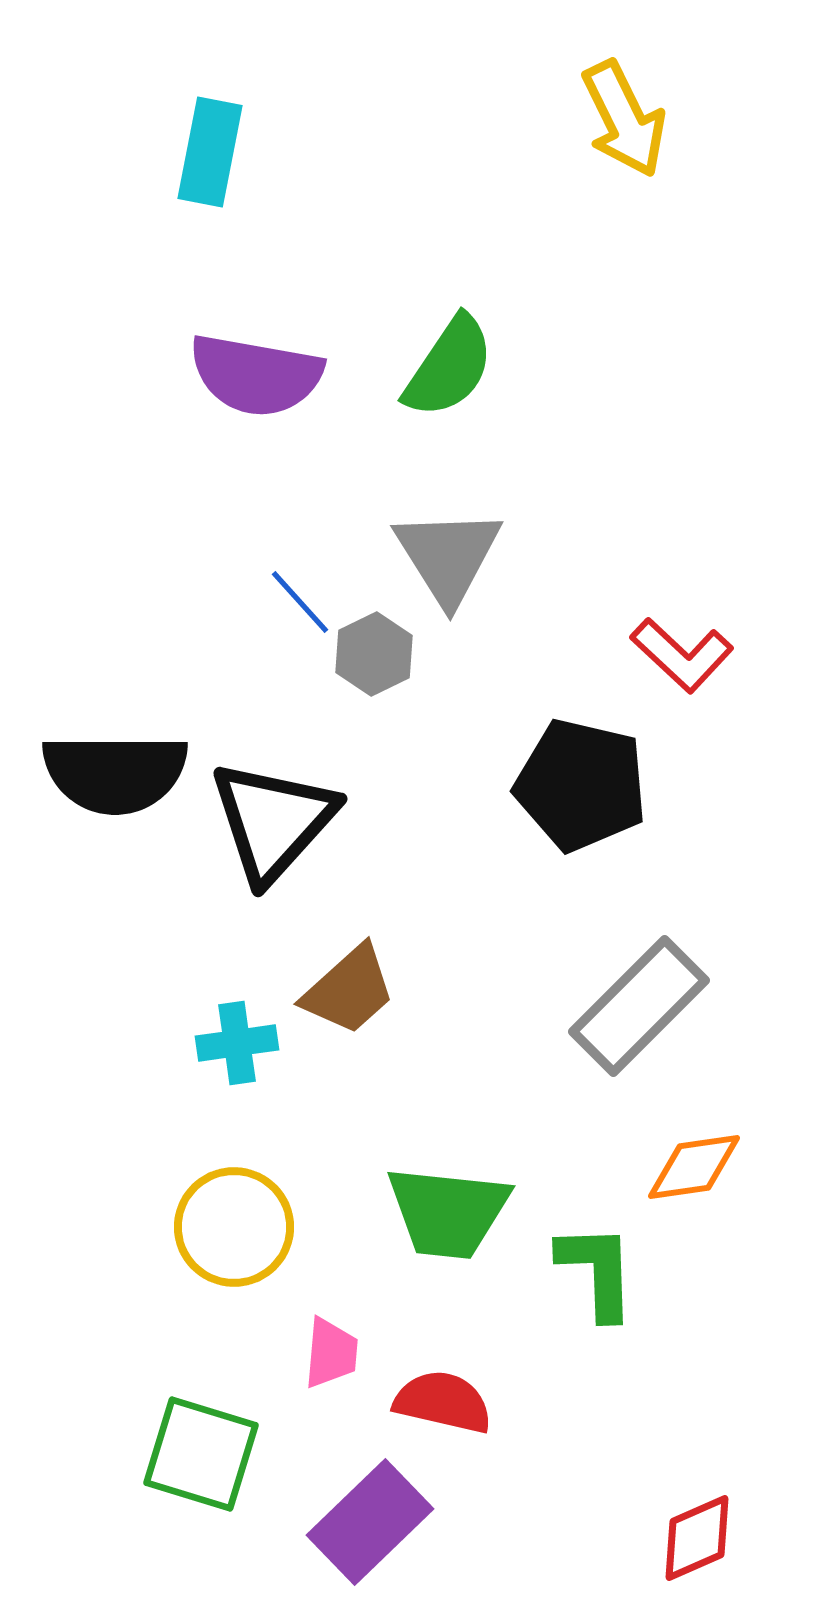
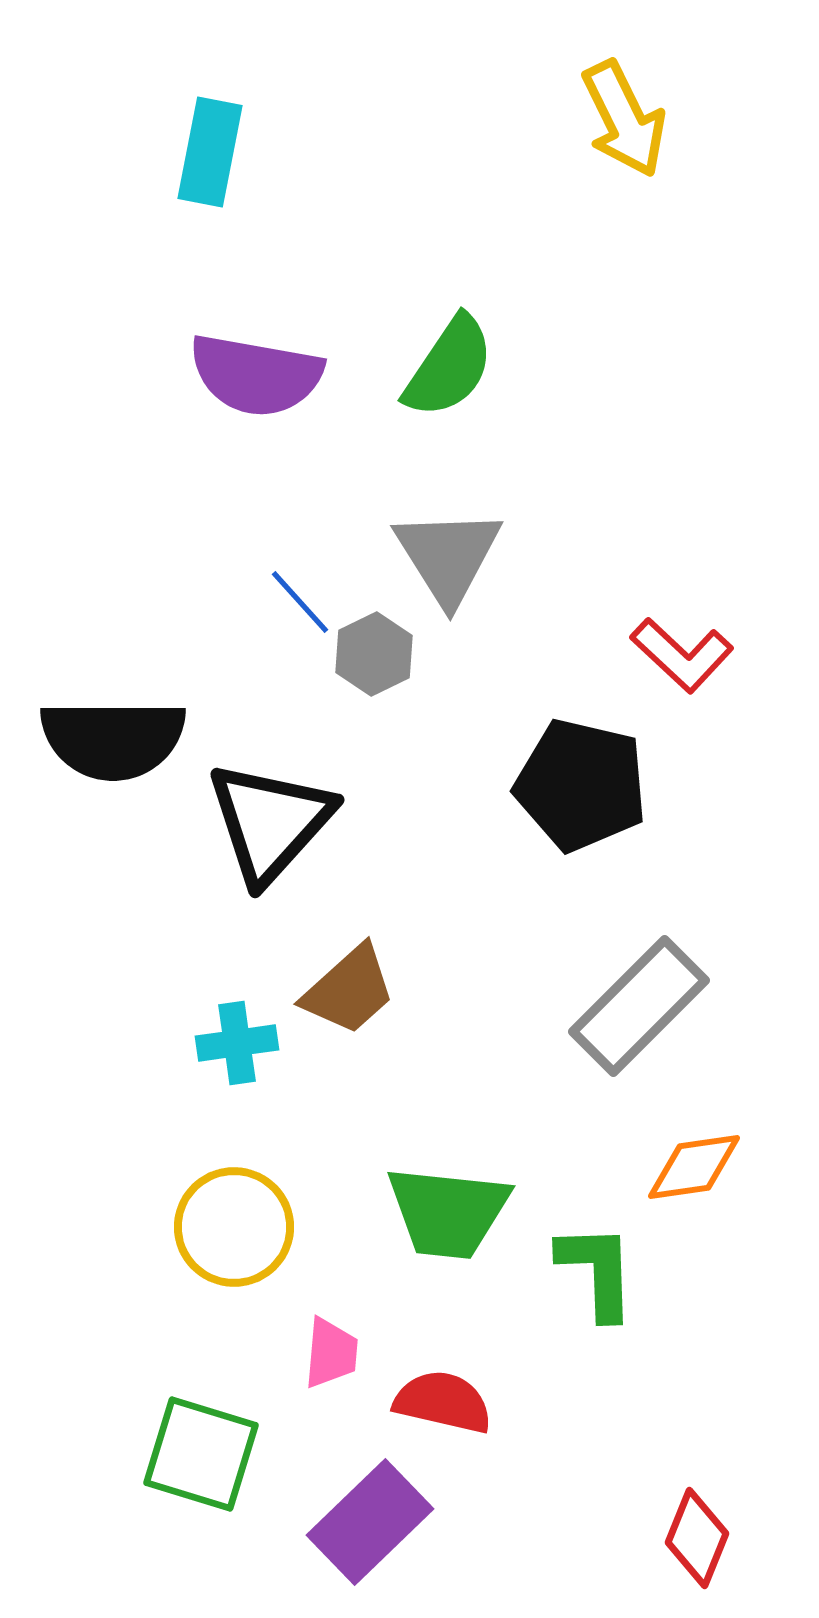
black semicircle: moved 2 px left, 34 px up
black triangle: moved 3 px left, 1 px down
red diamond: rotated 44 degrees counterclockwise
